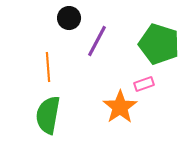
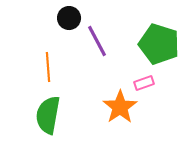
purple line: rotated 56 degrees counterclockwise
pink rectangle: moved 1 px up
